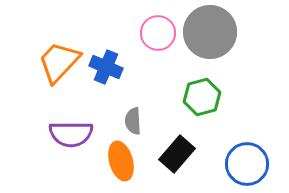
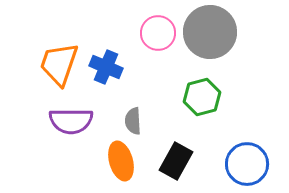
orange trapezoid: moved 2 px down; rotated 24 degrees counterclockwise
purple semicircle: moved 13 px up
black rectangle: moved 1 px left, 7 px down; rotated 12 degrees counterclockwise
